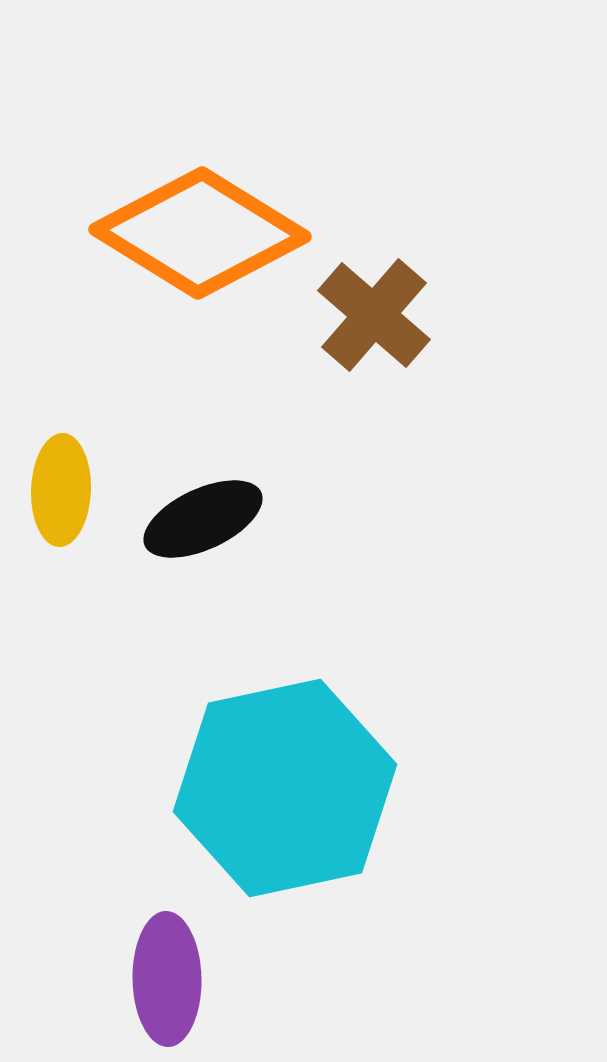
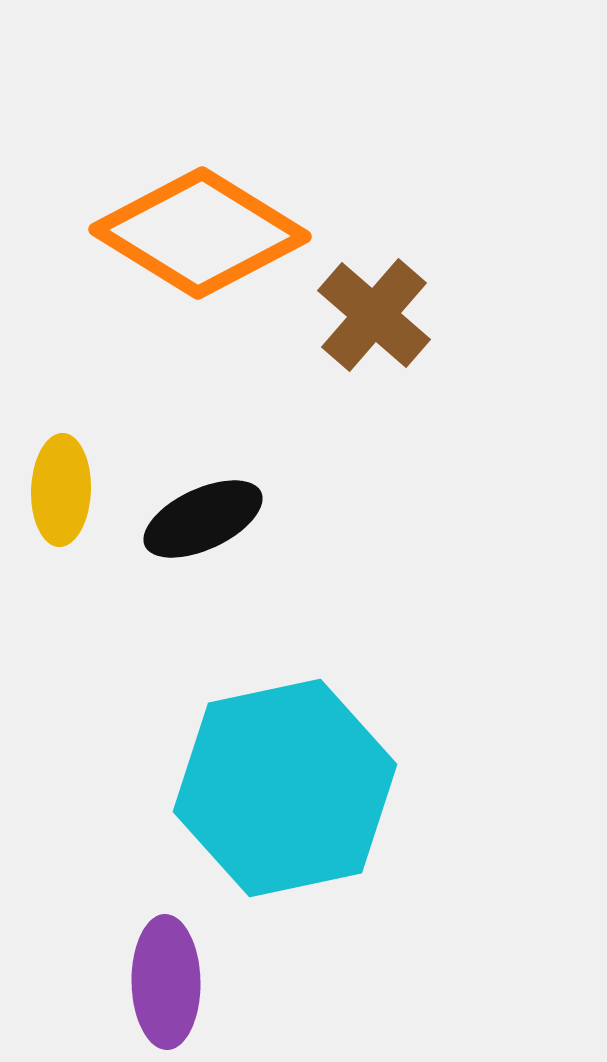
purple ellipse: moved 1 px left, 3 px down
